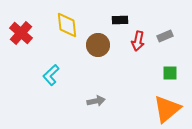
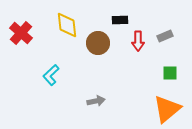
red arrow: rotated 12 degrees counterclockwise
brown circle: moved 2 px up
